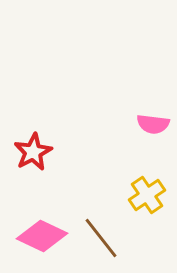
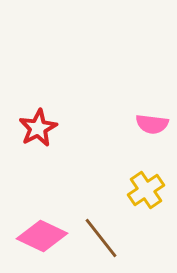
pink semicircle: moved 1 px left
red star: moved 5 px right, 24 px up
yellow cross: moved 1 px left, 5 px up
